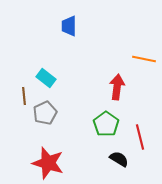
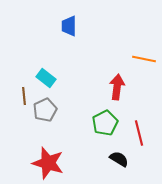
gray pentagon: moved 3 px up
green pentagon: moved 1 px left, 1 px up; rotated 10 degrees clockwise
red line: moved 1 px left, 4 px up
